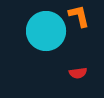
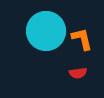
orange L-shape: moved 3 px right, 23 px down
